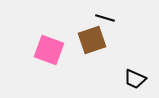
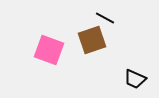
black line: rotated 12 degrees clockwise
